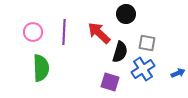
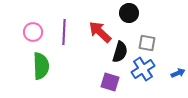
black circle: moved 3 px right, 1 px up
red arrow: moved 1 px right, 1 px up
green semicircle: moved 2 px up
